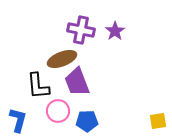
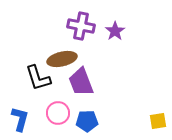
purple cross: moved 4 px up
brown ellipse: rotated 8 degrees clockwise
purple trapezoid: moved 4 px right
black L-shape: moved 8 px up; rotated 12 degrees counterclockwise
pink circle: moved 2 px down
blue L-shape: moved 2 px right, 1 px up
